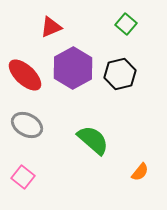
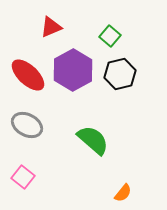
green square: moved 16 px left, 12 px down
purple hexagon: moved 2 px down
red ellipse: moved 3 px right
orange semicircle: moved 17 px left, 21 px down
